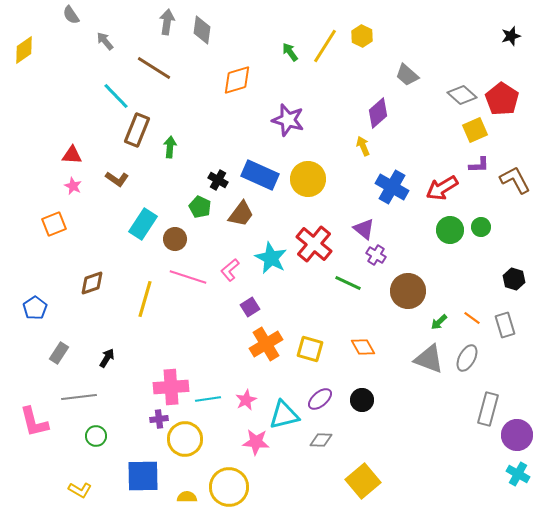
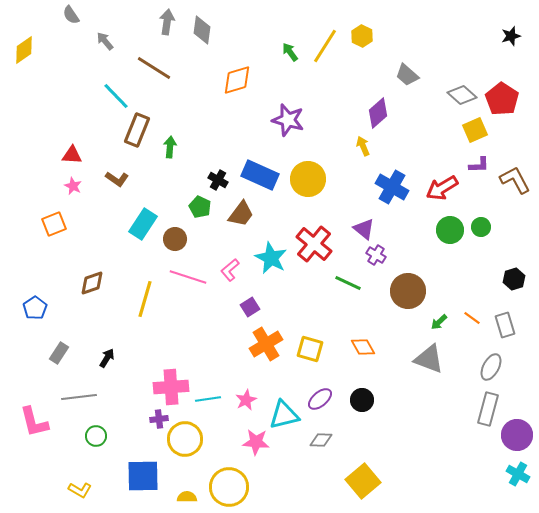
black hexagon at (514, 279): rotated 25 degrees clockwise
gray ellipse at (467, 358): moved 24 px right, 9 px down
